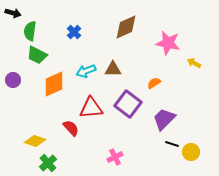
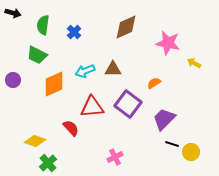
green semicircle: moved 13 px right, 6 px up
cyan arrow: moved 1 px left
red triangle: moved 1 px right, 1 px up
